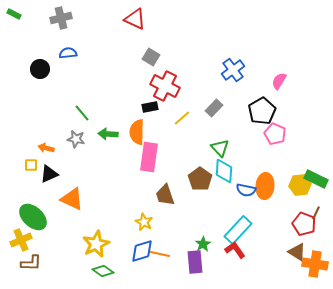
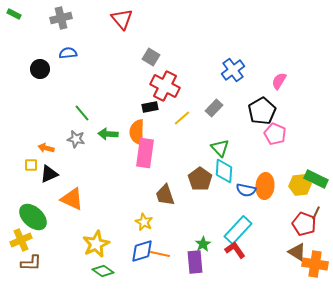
red triangle at (135, 19): moved 13 px left; rotated 25 degrees clockwise
pink rectangle at (149, 157): moved 4 px left, 4 px up
